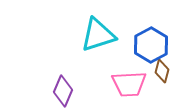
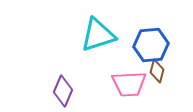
blue hexagon: rotated 24 degrees clockwise
brown diamond: moved 5 px left
